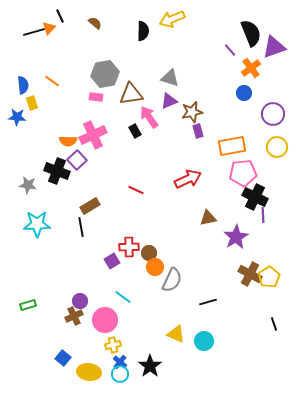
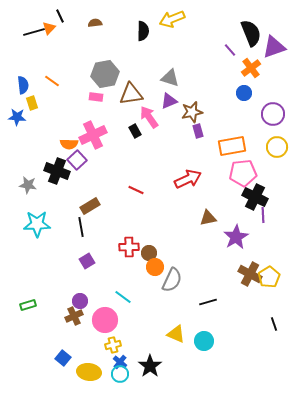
brown semicircle at (95, 23): rotated 48 degrees counterclockwise
orange semicircle at (68, 141): moved 1 px right, 3 px down
purple square at (112, 261): moved 25 px left
